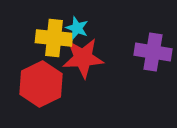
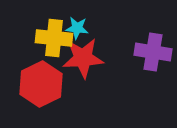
cyan star: rotated 15 degrees counterclockwise
